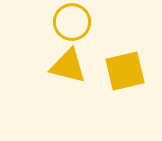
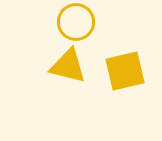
yellow circle: moved 4 px right
